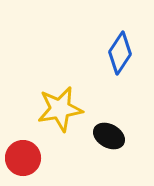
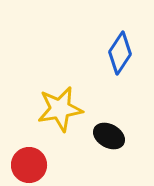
red circle: moved 6 px right, 7 px down
